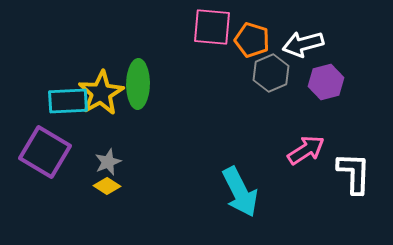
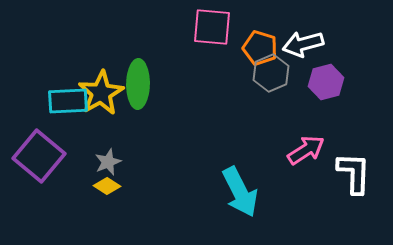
orange pentagon: moved 8 px right, 8 px down
purple square: moved 6 px left, 4 px down; rotated 9 degrees clockwise
